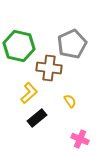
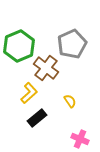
green hexagon: rotated 24 degrees clockwise
brown cross: moved 3 px left; rotated 30 degrees clockwise
